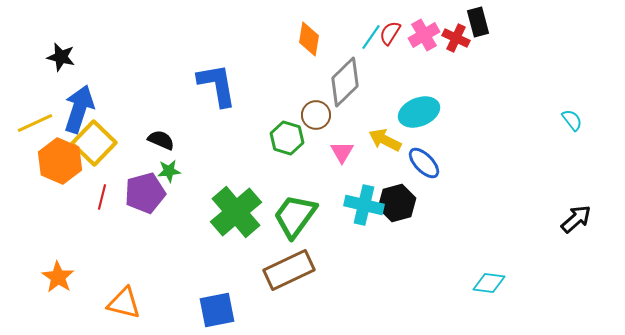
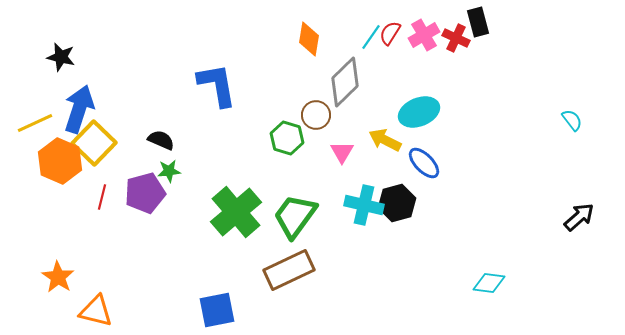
black arrow: moved 3 px right, 2 px up
orange triangle: moved 28 px left, 8 px down
